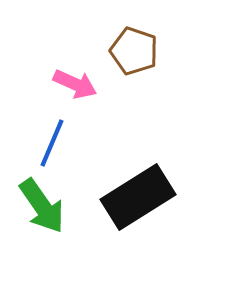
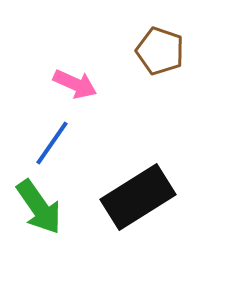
brown pentagon: moved 26 px right
blue line: rotated 12 degrees clockwise
green arrow: moved 3 px left, 1 px down
